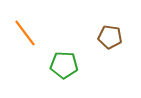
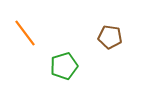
green pentagon: moved 1 px down; rotated 20 degrees counterclockwise
